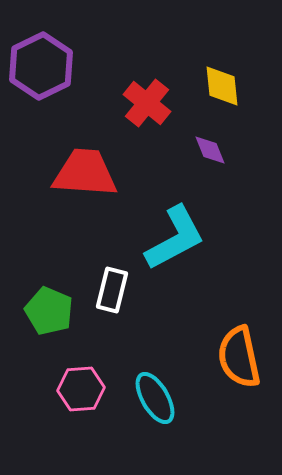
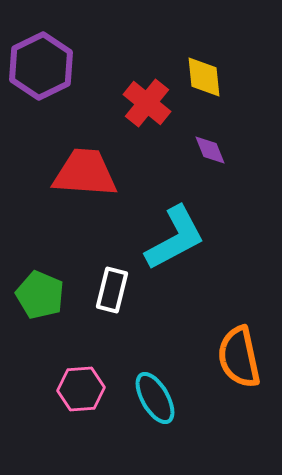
yellow diamond: moved 18 px left, 9 px up
green pentagon: moved 9 px left, 16 px up
